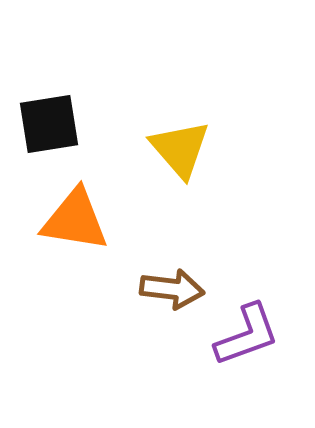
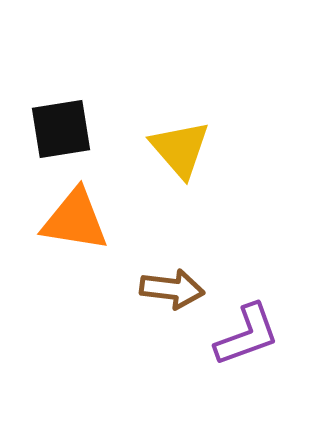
black square: moved 12 px right, 5 px down
